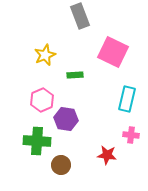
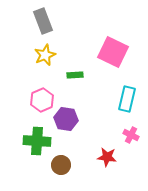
gray rectangle: moved 37 px left, 5 px down
pink cross: rotated 21 degrees clockwise
red star: moved 2 px down
